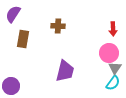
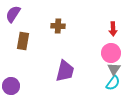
brown rectangle: moved 2 px down
pink circle: moved 2 px right
gray triangle: moved 1 px left, 1 px down
